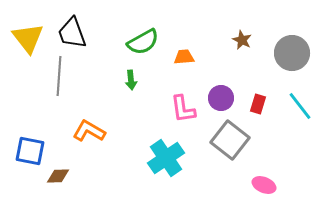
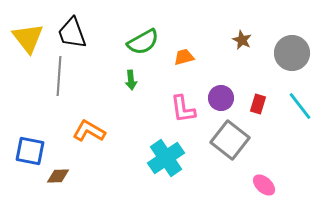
orange trapezoid: rotated 10 degrees counterclockwise
pink ellipse: rotated 20 degrees clockwise
